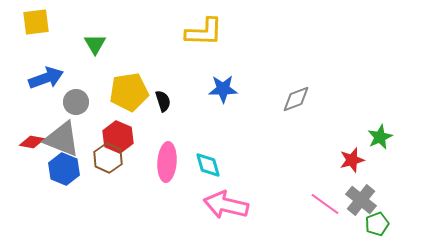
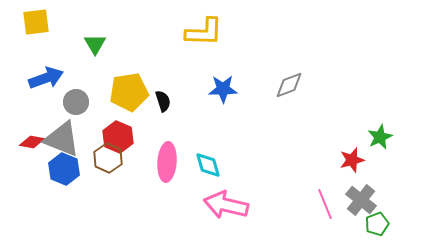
gray diamond: moved 7 px left, 14 px up
pink line: rotated 32 degrees clockwise
